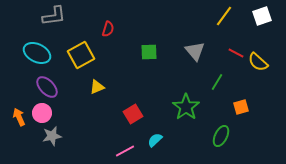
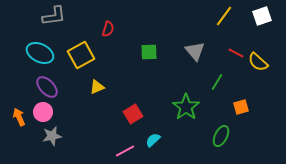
cyan ellipse: moved 3 px right
pink circle: moved 1 px right, 1 px up
cyan semicircle: moved 2 px left
